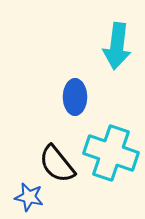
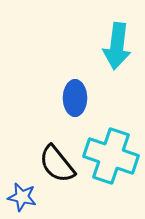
blue ellipse: moved 1 px down
cyan cross: moved 3 px down
blue star: moved 7 px left
